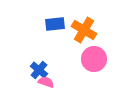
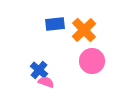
orange cross: rotated 15 degrees clockwise
pink circle: moved 2 px left, 2 px down
